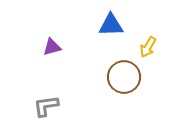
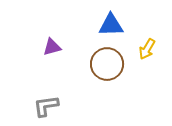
yellow arrow: moved 1 px left, 2 px down
brown circle: moved 17 px left, 13 px up
